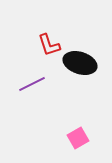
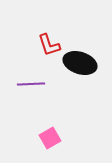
purple line: moved 1 px left; rotated 24 degrees clockwise
pink square: moved 28 px left
